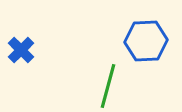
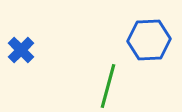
blue hexagon: moved 3 px right, 1 px up
